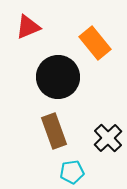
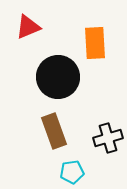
orange rectangle: rotated 36 degrees clockwise
black cross: rotated 28 degrees clockwise
